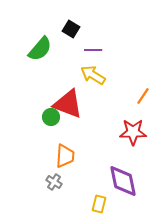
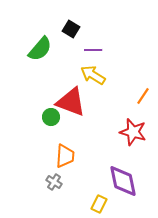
red triangle: moved 3 px right, 2 px up
red star: rotated 16 degrees clockwise
yellow rectangle: rotated 12 degrees clockwise
